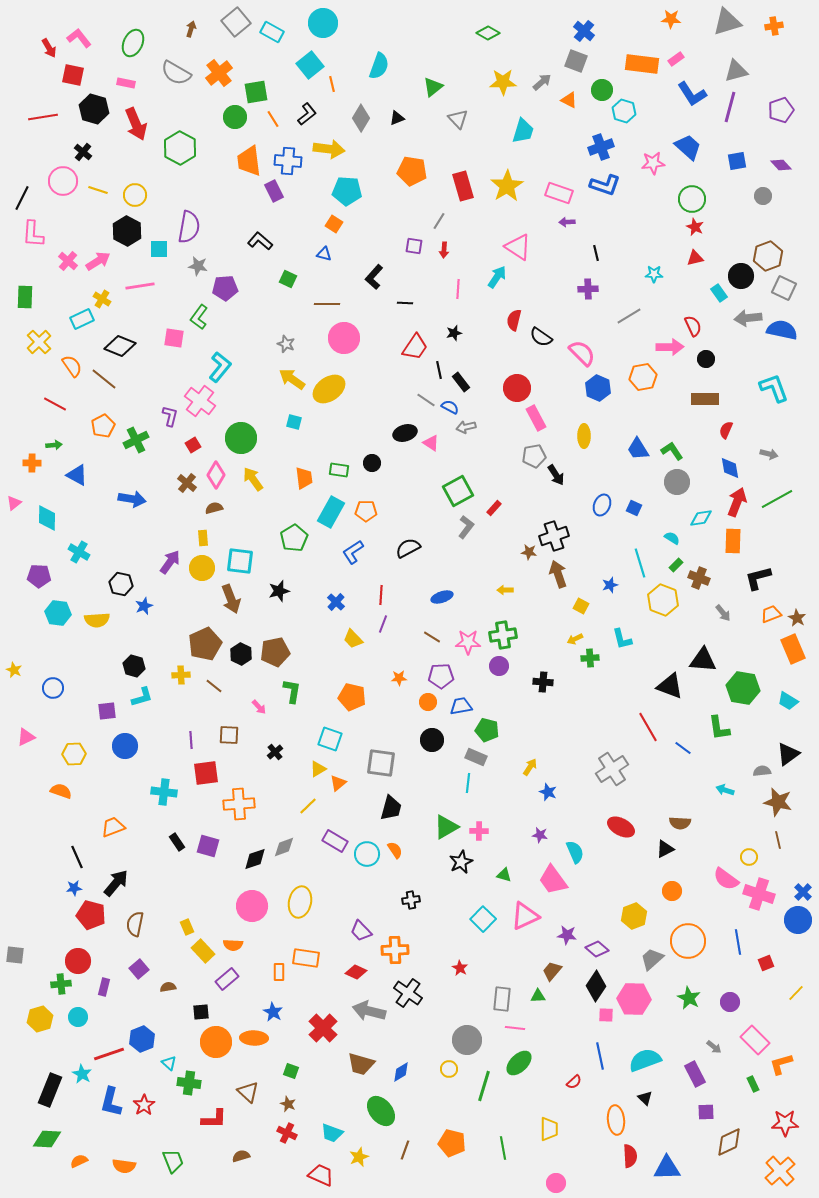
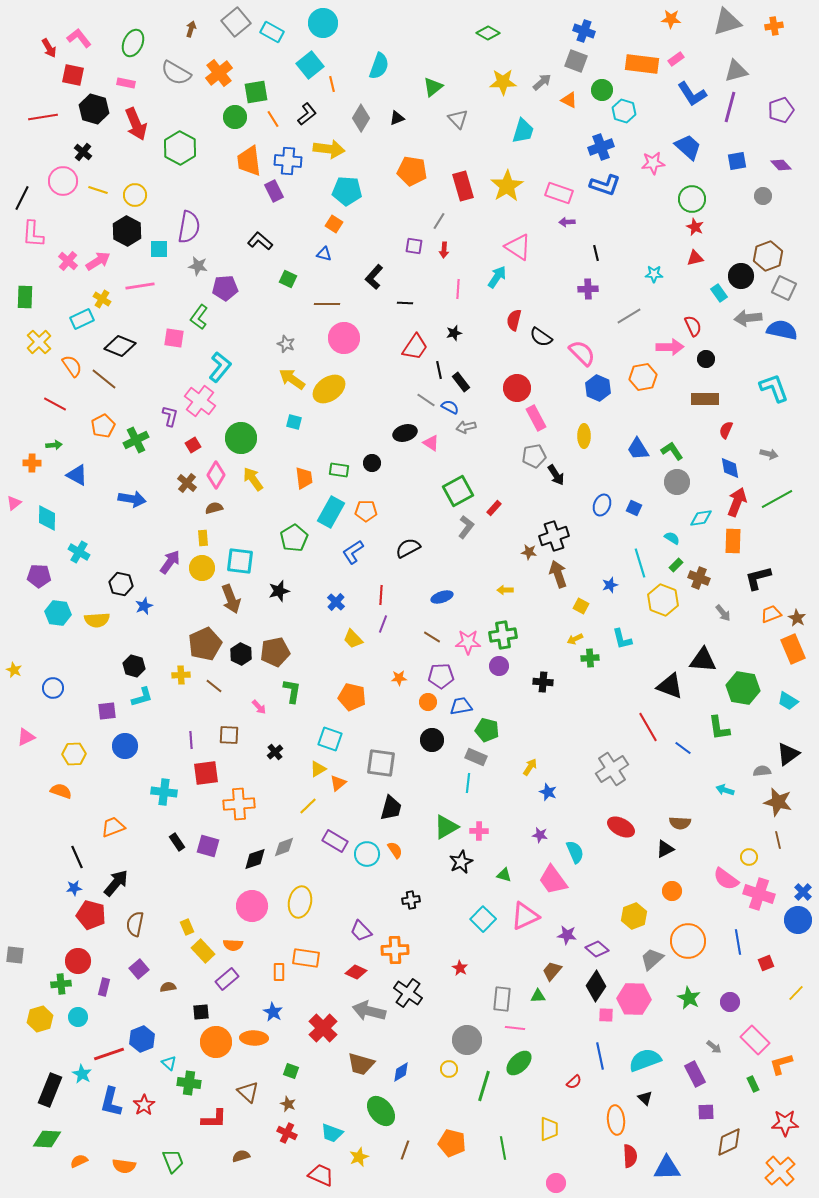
blue cross at (584, 31): rotated 20 degrees counterclockwise
